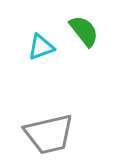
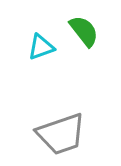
gray trapezoid: moved 12 px right; rotated 6 degrees counterclockwise
